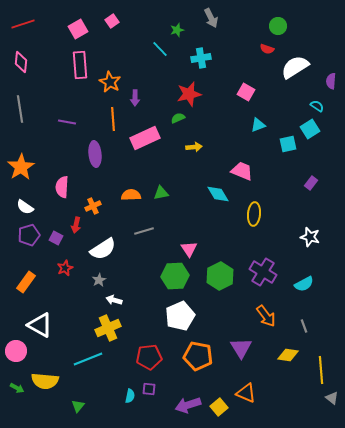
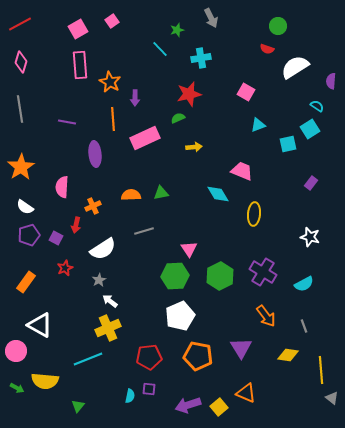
red line at (23, 24): moved 3 px left; rotated 10 degrees counterclockwise
pink diamond at (21, 62): rotated 10 degrees clockwise
white arrow at (114, 300): moved 4 px left, 1 px down; rotated 21 degrees clockwise
